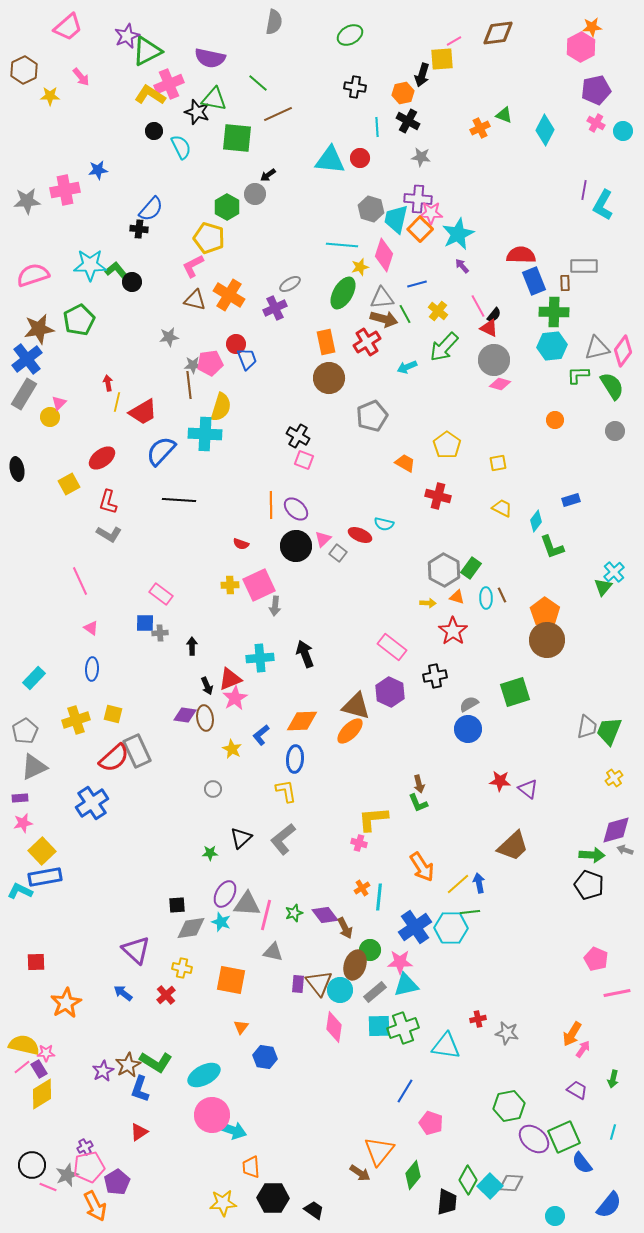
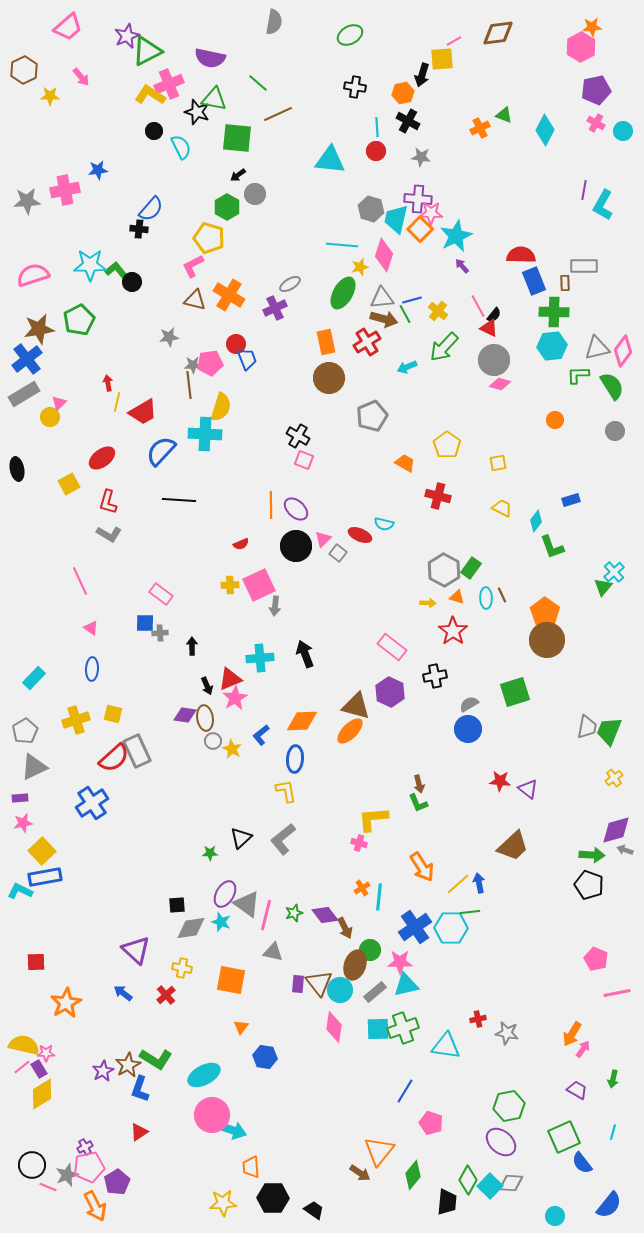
red circle at (360, 158): moved 16 px right, 7 px up
black arrow at (268, 175): moved 30 px left
cyan star at (458, 234): moved 2 px left, 2 px down
blue line at (417, 284): moved 5 px left, 16 px down
gray rectangle at (24, 394): rotated 28 degrees clockwise
red semicircle at (241, 544): rotated 42 degrees counterclockwise
gray circle at (213, 789): moved 48 px up
gray triangle at (247, 904): rotated 32 degrees clockwise
cyan square at (379, 1026): moved 1 px left, 3 px down
green L-shape at (156, 1062): moved 3 px up
purple ellipse at (534, 1139): moved 33 px left, 3 px down
